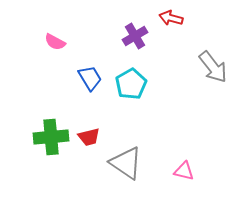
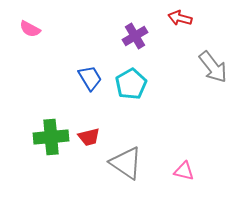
red arrow: moved 9 px right
pink semicircle: moved 25 px left, 13 px up
